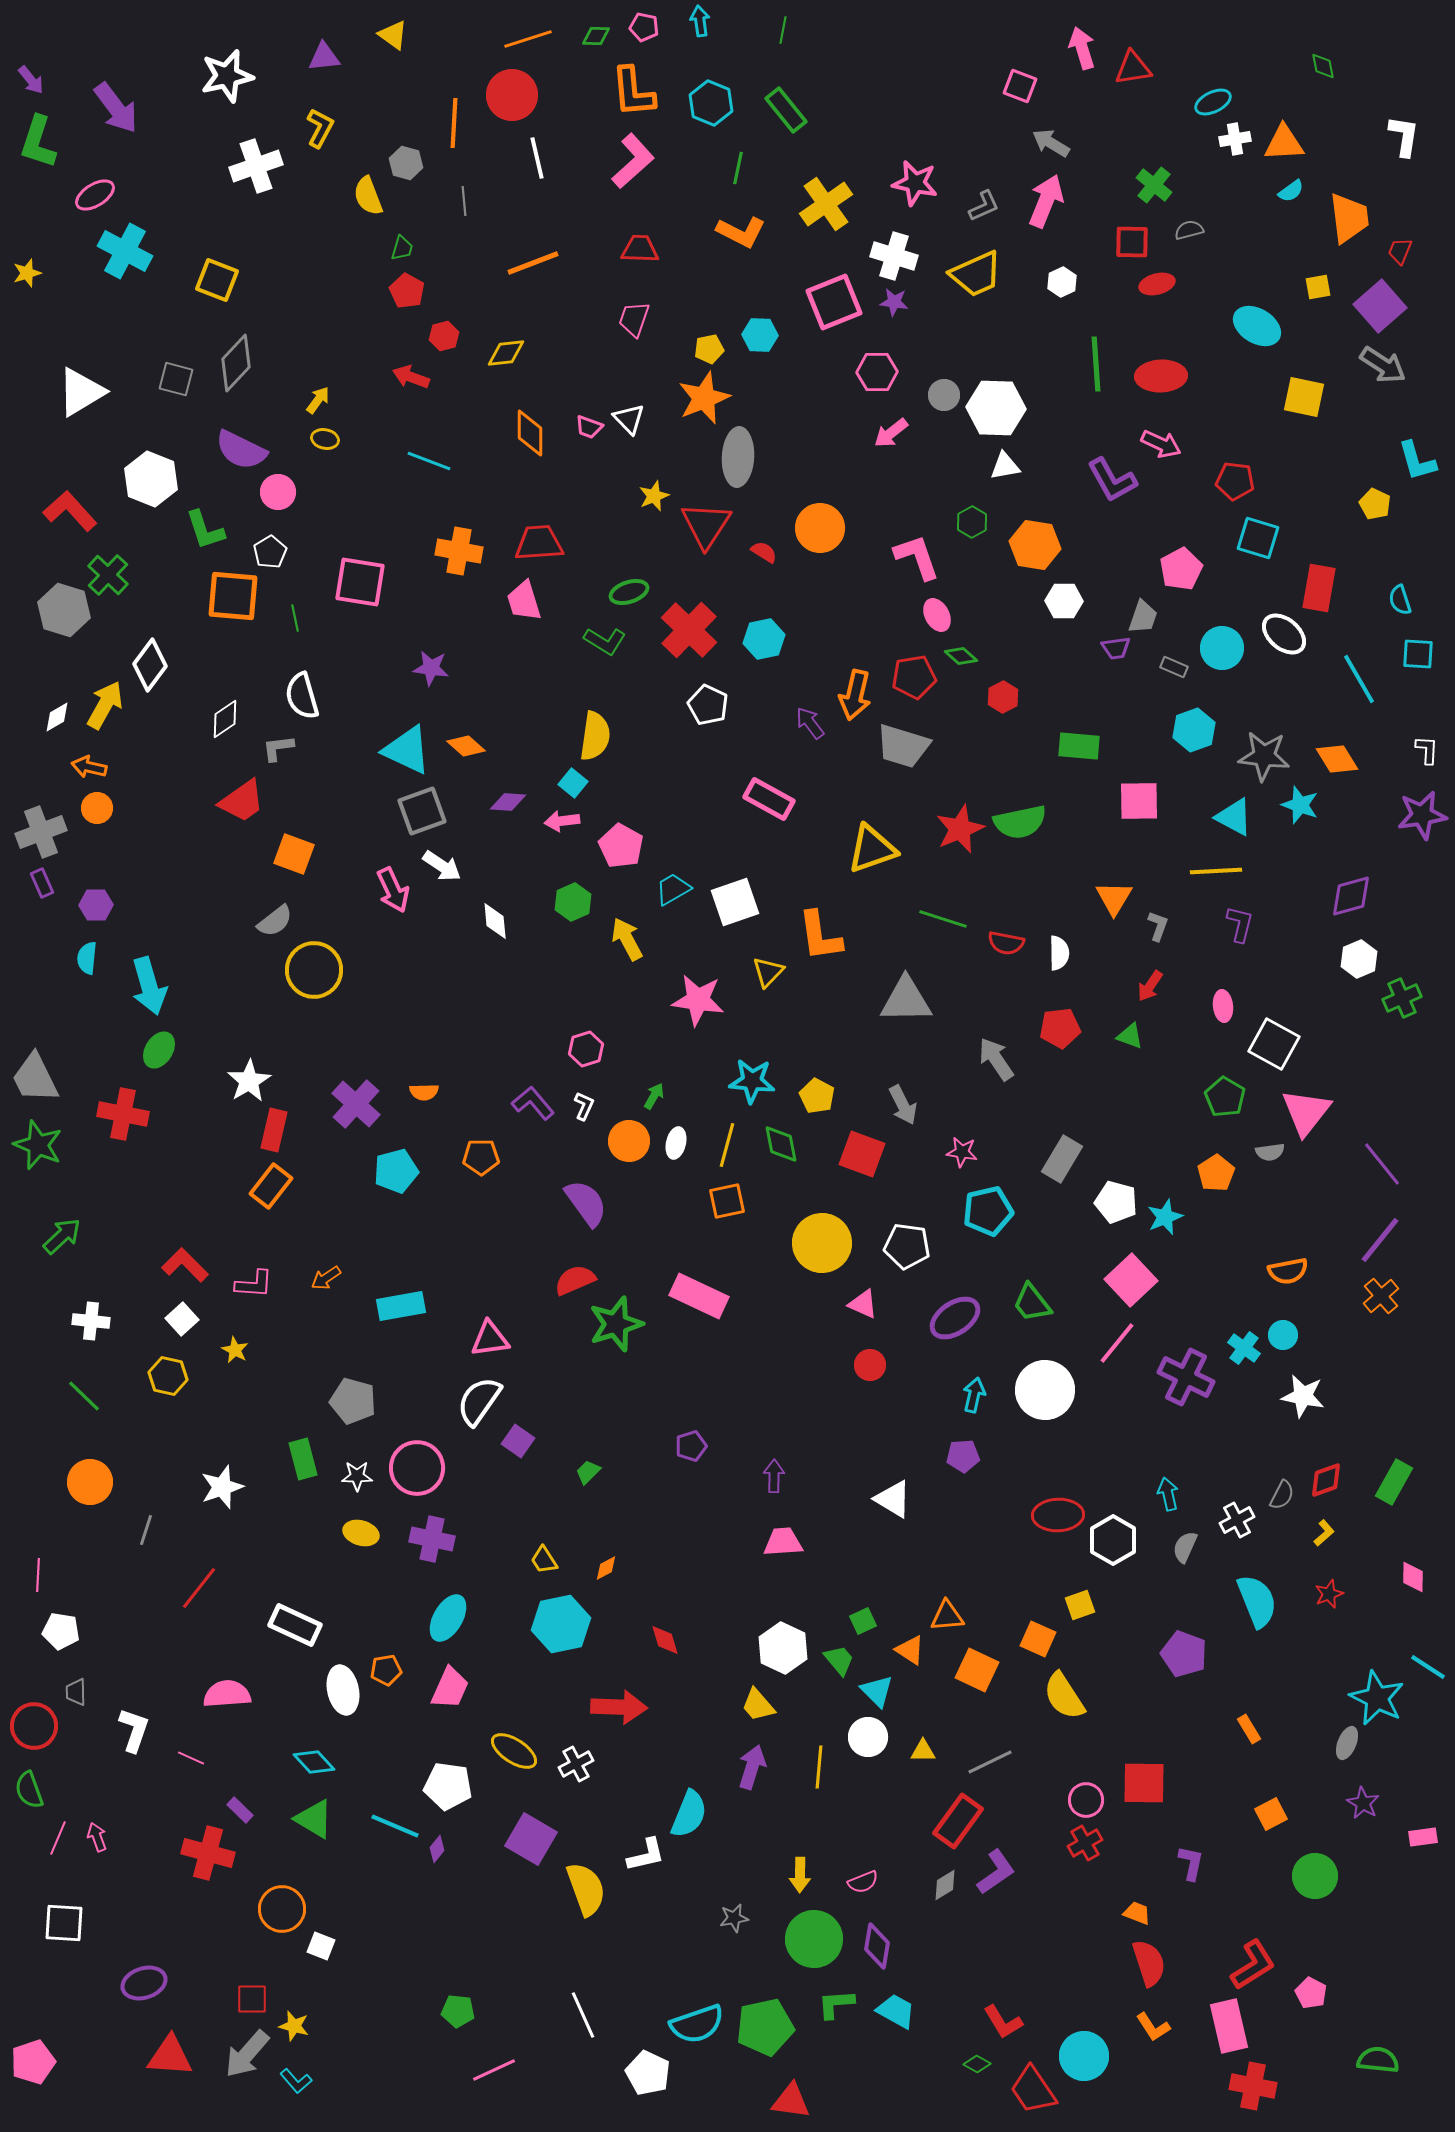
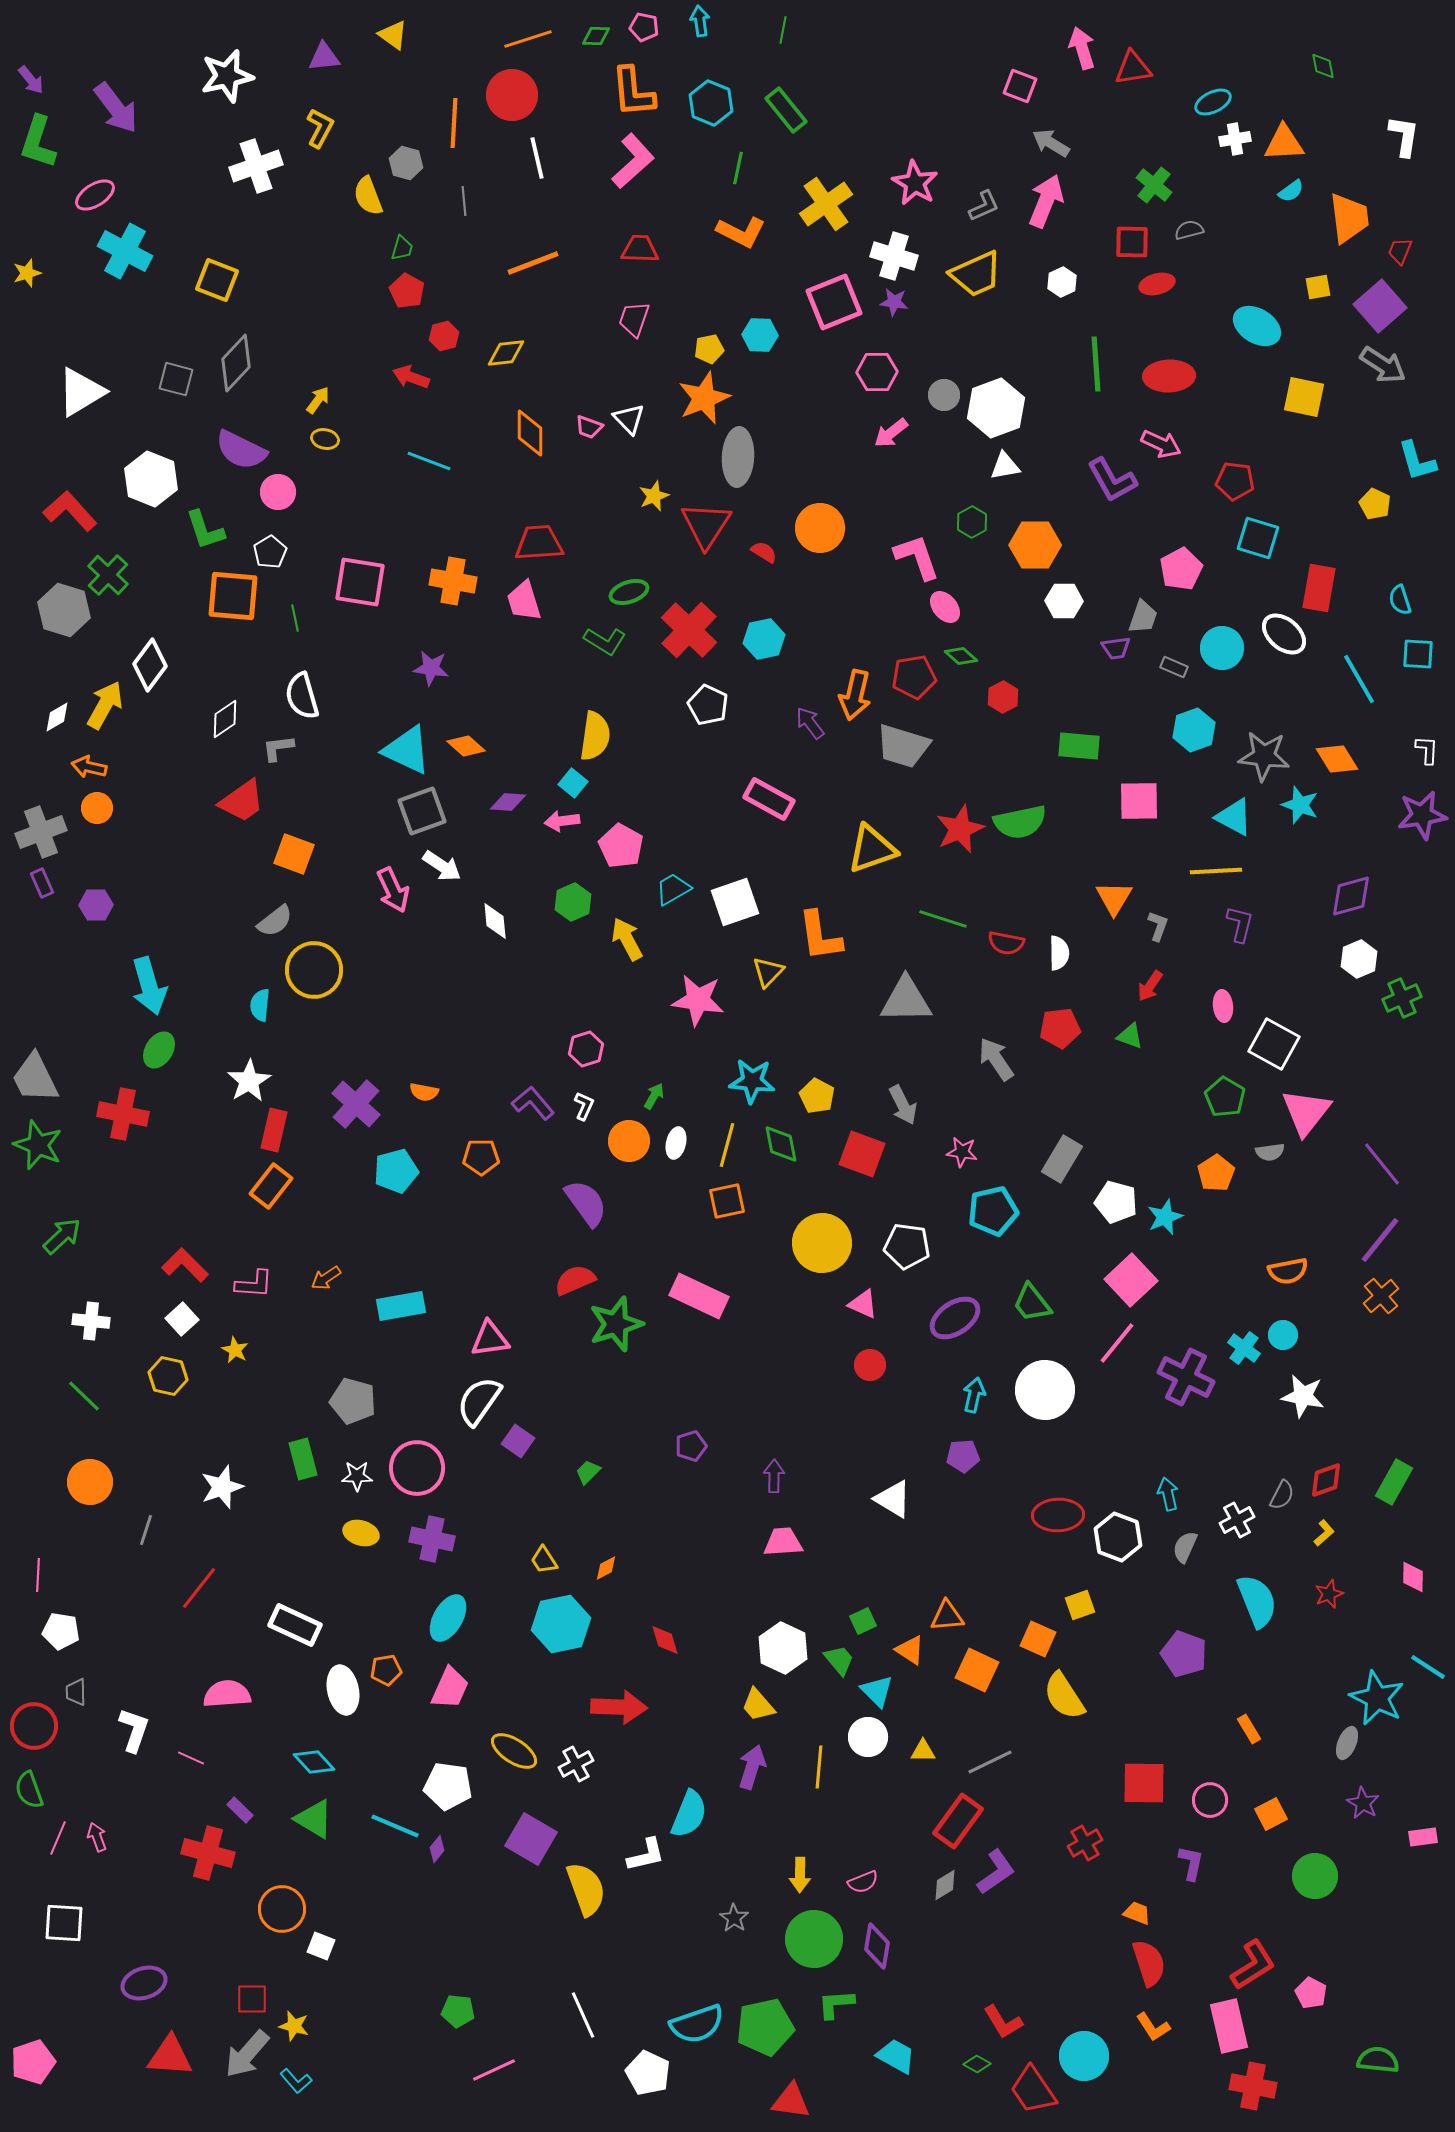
pink star at (915, 183): rotated 18 degrees clockwise
red ellipse at (1161, 376): moved 8 px right
white hexagon at (996, 408): rotated 22 degrees counterclockwise
orange hexagon at (1035, 545): rotated 9 degrees counterclockwise
orange cross at (459, 551): moved 6 px left, 30 px down
pink ellipse at (937, 615): moved 8 px right, 8 px up; rotated 12 degrees counterclockwise
cyan semicircle at (87, 958): moved 173 px right, 47 px down
orange semicircle at (424, 1092): rotated 12 degrees clockwise
cyan pentagon at (988, 1211): moved 5 px right
white hexagon at (1113, 1540): moved 5 px right, 3 px up; rotated 9 degrees counterclockwise
pink circle at (1086, 1800): moved 124 px right
gray star at (734, 1918): rotated 28 degrees counterclockwise
cyan trapezoid at (896, 2011): moved 45 px down
